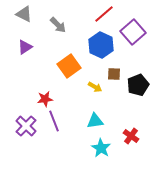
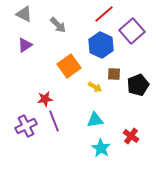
purple square: moved 1 px left, 1 px up
purple triangle: moved 2 px up
cyan triangle: moved 1 px up
purple cross: rotated 20 degrees clockwise
